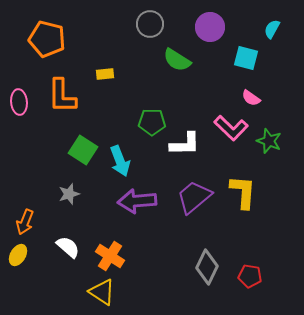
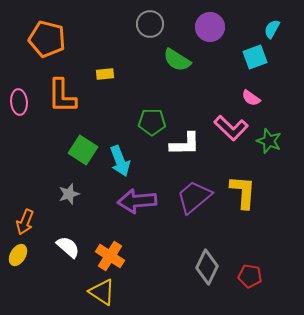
cyan square: moved 9 px right, 1 px up; rotated 35 degrees counterclockwise
